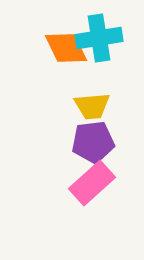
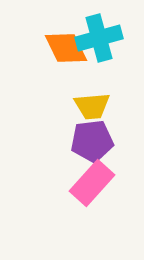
cyan cross: rotated 6 degrees counterclockwise
purple pentagon: moved 1 px left, 1 px up
pink rectangle: rotated 6 degrees counterclockwise
